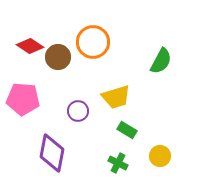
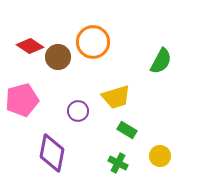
pink pentagon: moved 1 px left, 1 px down; rotated 20 degrees counterclockwise
